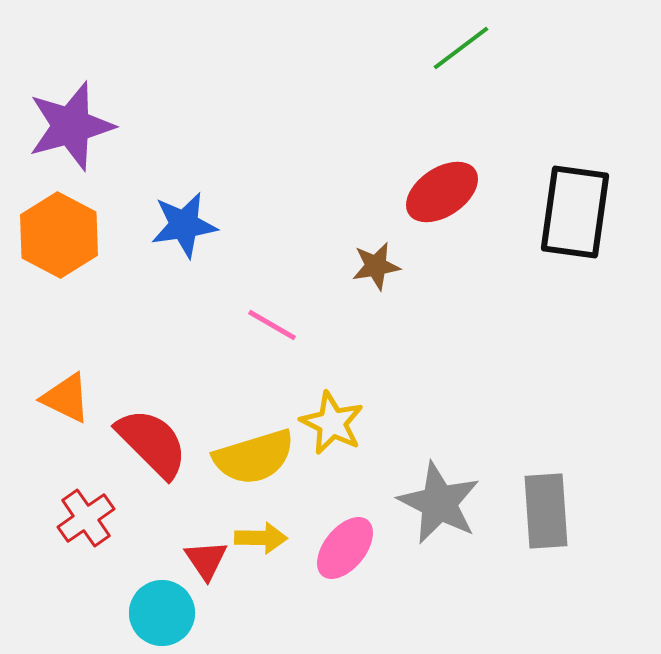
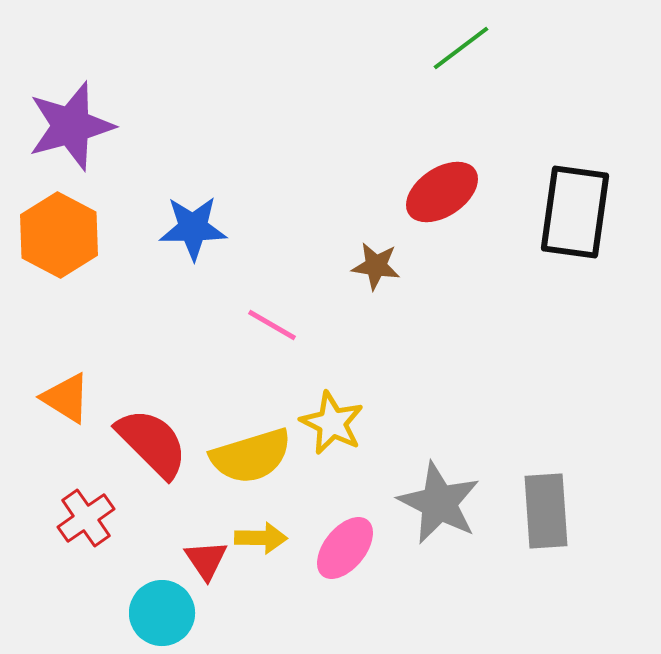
blue star: moved 9 px right, 3 px down; rotated 8 degrees clockwise
brown star: rotated 18 degrees clockwise
orange triangle: rotated 6 degrees clockwise
yellow semicircle: moved 3 px left, 1 px up
